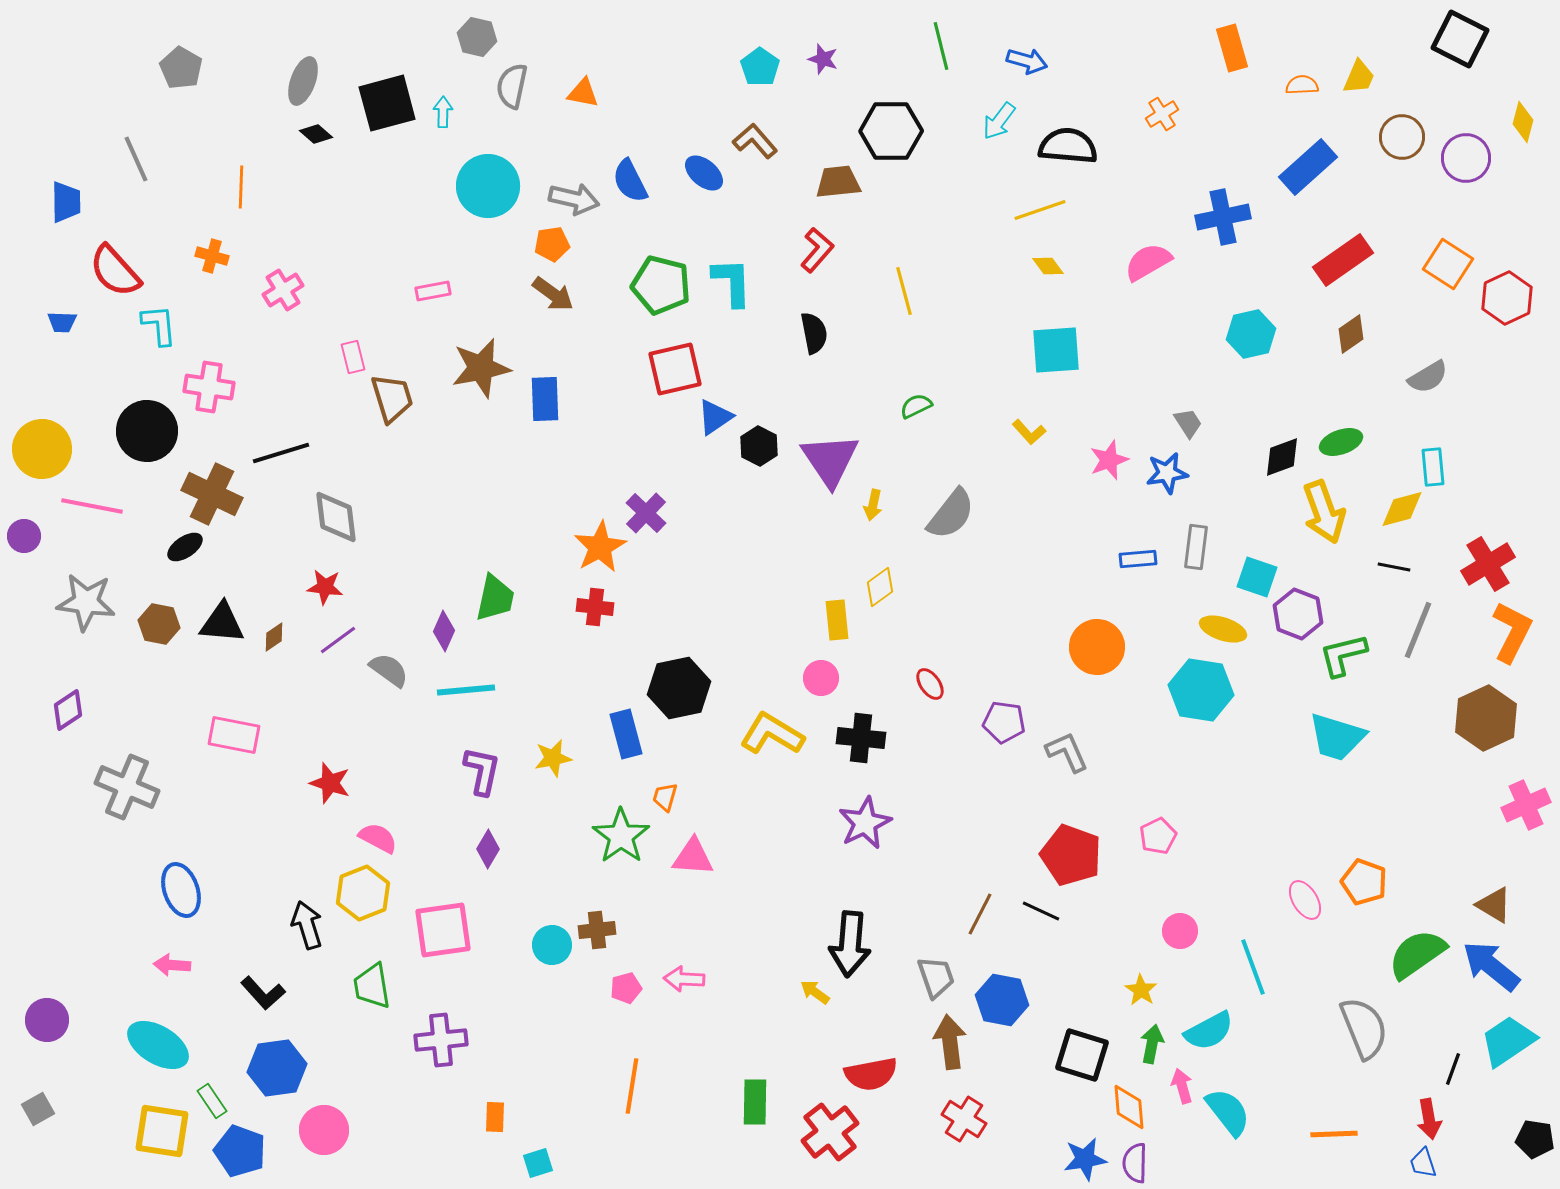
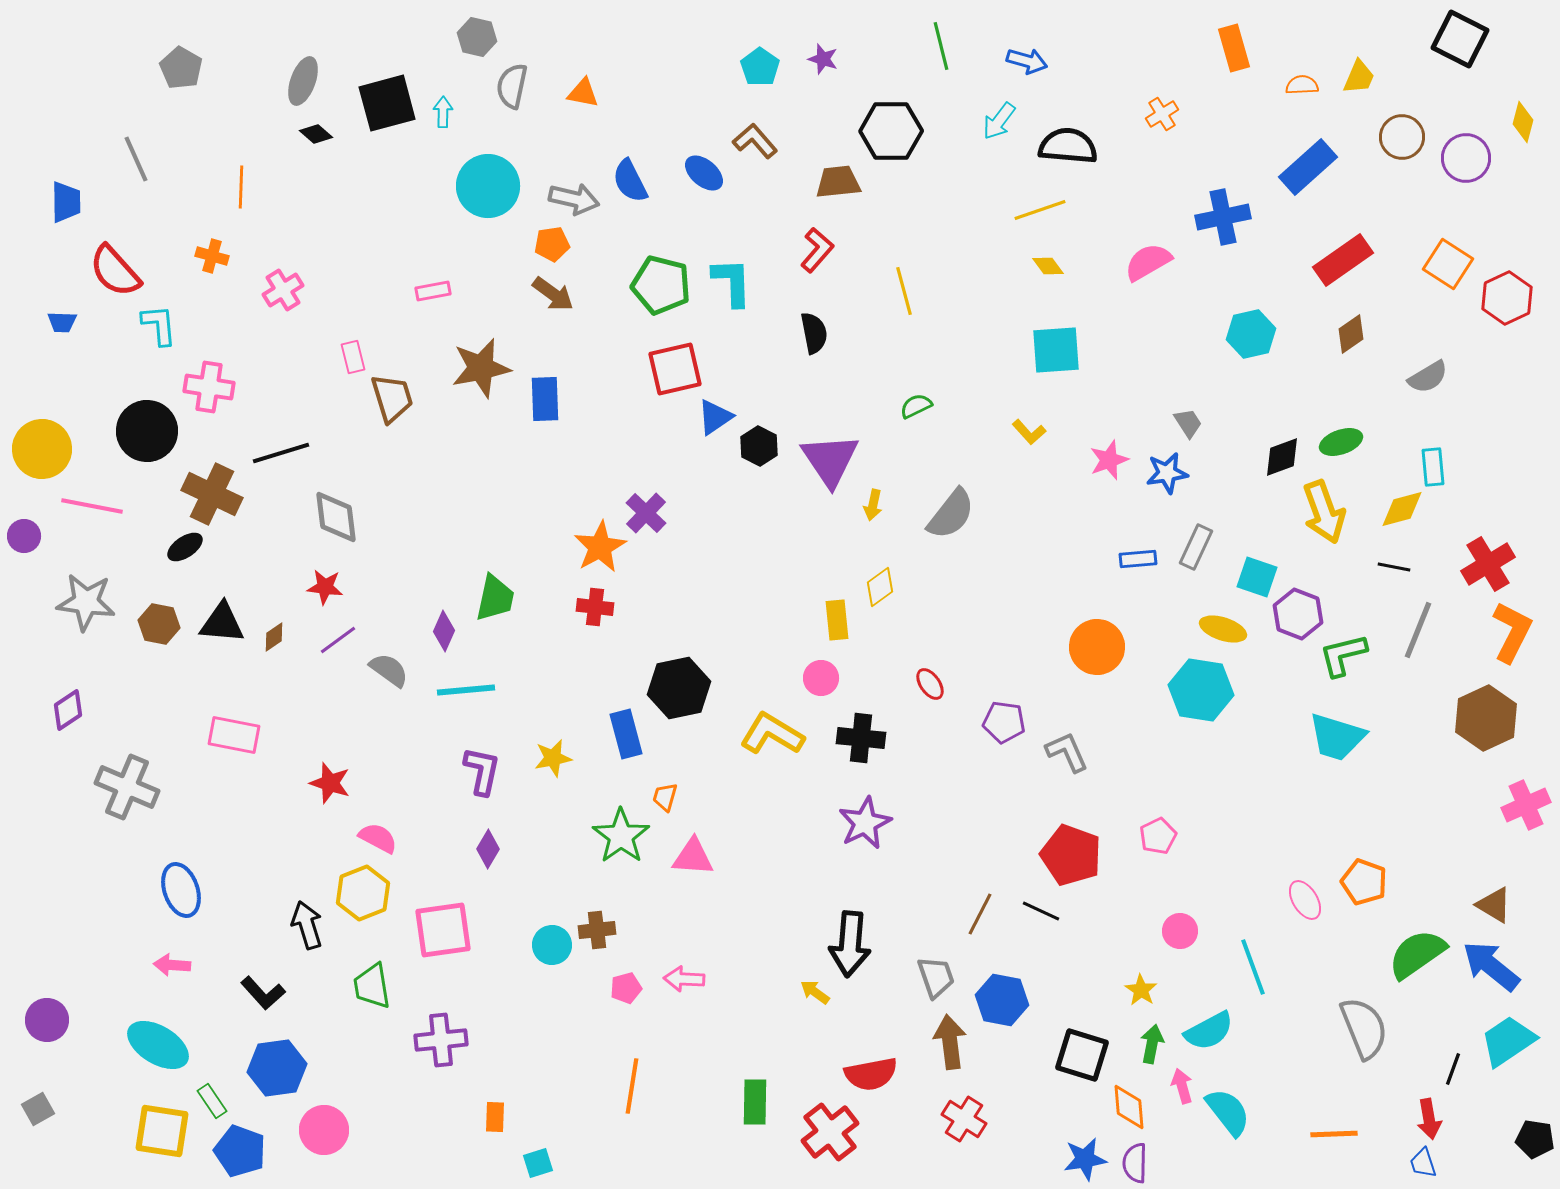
orange rectangle at (1232, 48): moved 2 px right
gray rectangle at (1196, 547): rotated 18 degrees clockwise
